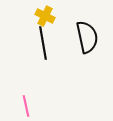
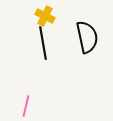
pink line: rotated 25 degrees clockwise
